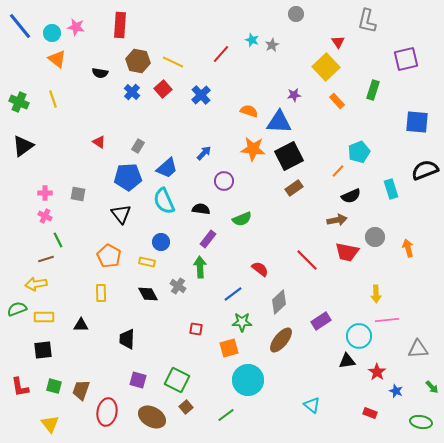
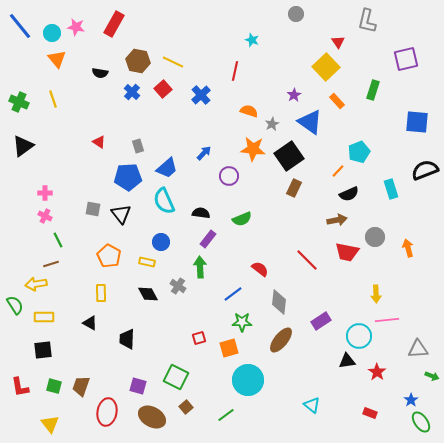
red rectangle at (120, 25): moved 6 px left, 1 px up; rotated 25 degrees clockwise
gray star at (272, 45): moved 79 px down
red line at (221, 54): moved 14 px right, 17 px down; rotated 30 degrees counterclockwise
orange triangle at (57, 59): rotated 12 degrees clockwise
purple star at (294, 95): rotated 24 degrees counterclockwise
blue triangle at (279, 122): moved 31 px right; rotated 32 degrees clockwise
gray rectangle at (138, 146): rotated 48 degrees counterclockwise
black square at (289, 156): rotated 8 degrees counterclockwise
purple circle at (224, 181): moved 5 px right, 5 px up
brown rectangle at (294, 188): rotated 30 degrees counterclockwise
gray square at (78, 194): moved 15 px right, 15 px down
black semicircle at (351, 196): moved 2 px left, 2 px up
black semicircle at (201, 209): moved 4 px down
brown line at (46, 259): moved 5 px right, 5 px down
gray diamond at (279, 302): rotated 40 degrees counterclockwise
green semicircle at (17, 309): moved 2 px left, 4 px up; rotated 78 degrees clockwise
black triangle at (81, 325): moved 9 px right, 2 px up; rotated 28 degrees clockwise
red square at (196, 329): moved 3 px right, 9 px down; rotated 24 degrees counterclockwise
purple square at (138, 380): moved 6 px down
green square at (177, 380): moved 1 px left, 3 px up
green arrow at (432, 387): moved 11 px up; rotated 24 degrees counterclockwise
brown trapezoid at (81, 390): moved 4 px up
blue star at (396, 391): moved 15 px right, 9 px down; rotated 16 degrees clockwise
green ellipse at (421, 422): rotated 45 degrees clockwise
